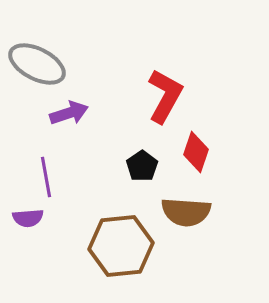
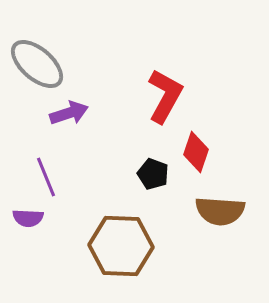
gray ellipse: rotated 14 degrees clockwise
black pentagon: moved 11 px right, 8 px down; rotated 16 degrees counterclockwise
purple line: rotated 12 degrees counterclockwise
brown semicircle: moved 34 px right, 1 px up
purple semicircle: rotated 8 degrees clockwise
brown hexagon: rotated 8 degrees clockwise
